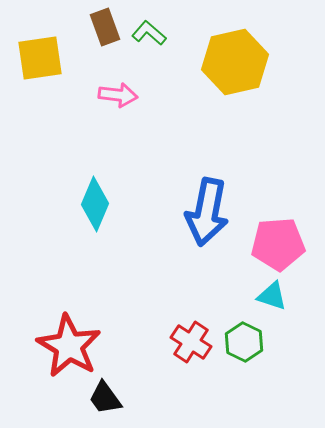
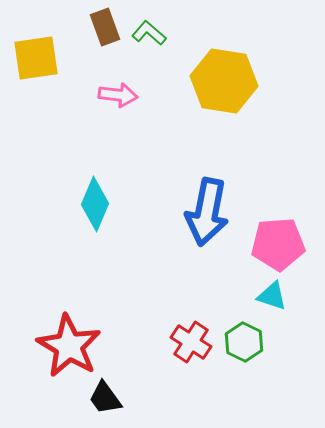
yellow square: moved 4 px left
yellow hexagon: moved 11 px left, 19 px down; rotated 22 degrees clockwise
